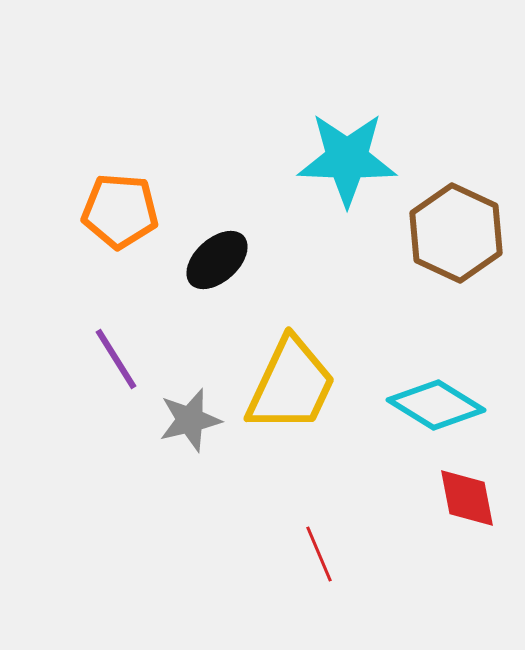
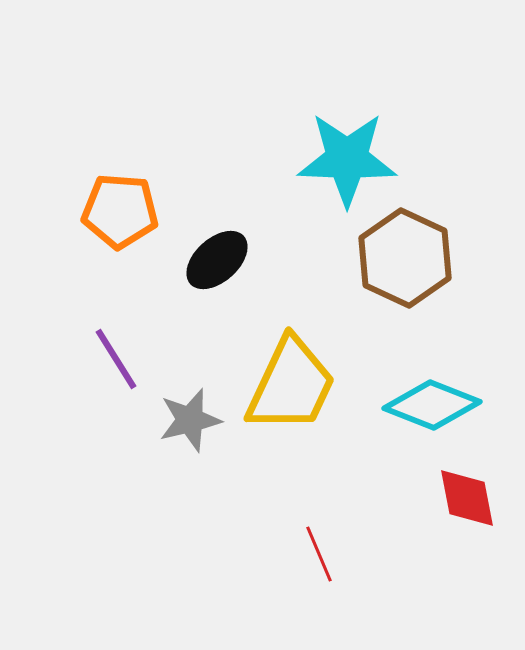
brown hexagon: moved 51 px left, 25 px down
cyan diamond: moved 4 px left; rotated 10 degrees counterclockwise
